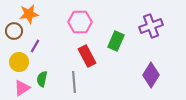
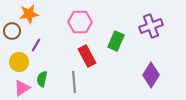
brown circle: moved 2 px left
purple line: moved 1 px right, 1 px up
